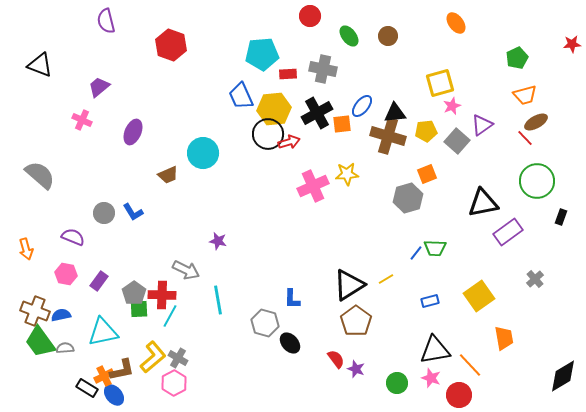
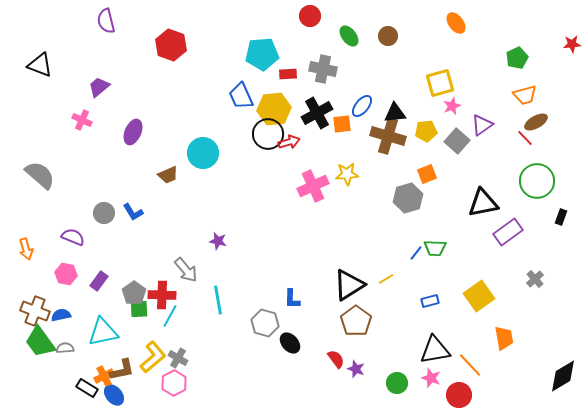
gray arrow at (186, 270): rotated 24 degrees clockwise
